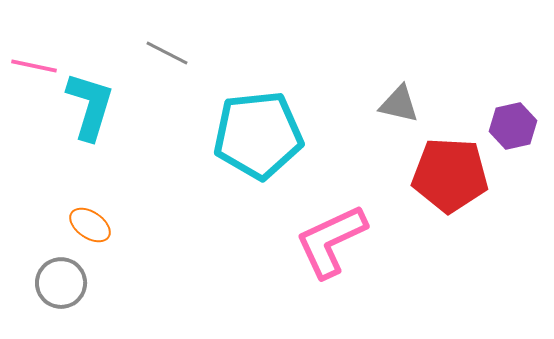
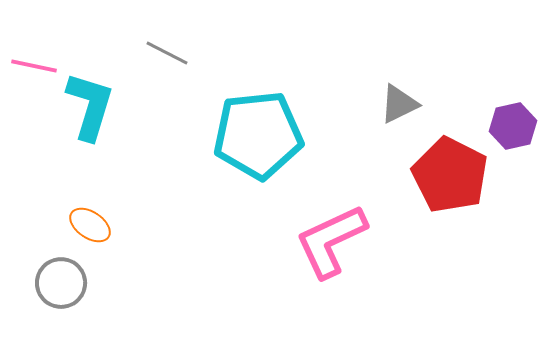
gray triangle: rotated 39 degrees counterclockwise
red pentagon: rotated 24 degrees clockwise
